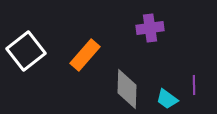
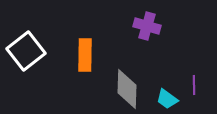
purple cross: moved 3 px left, 2 px up; rotated 24 degrees clockwise
orange rectangle: rotated 40 degrees counterclockwise
